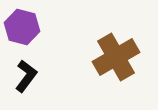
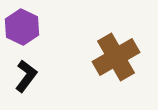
purple hexagon: rotated 12 degrees clockwise
